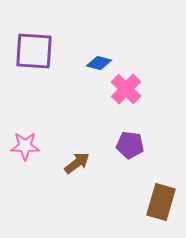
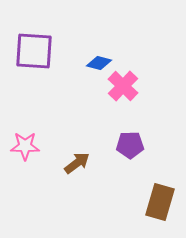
pink cross: moved 3 px left, 3 px up
purple pentagon: rotated 8 degrees counterclockwise
brown rectangle: moved 1 px left
